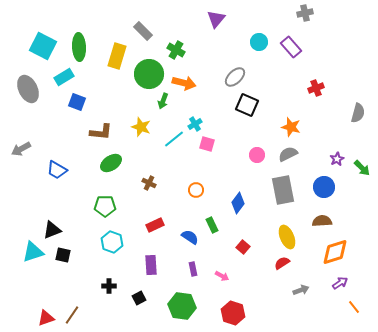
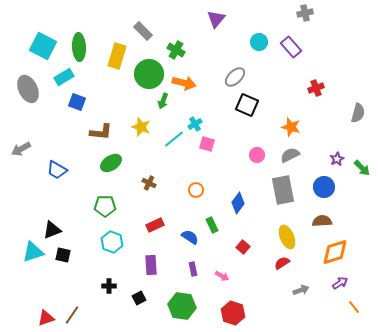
gray semicircle at (288, 154): moved 2 px right, 1 px down
